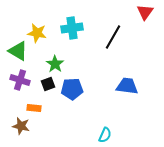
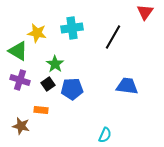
black square: rotated 16 degrees counterclockwise
orange rectangle: moved 7 px right, 2 px down
